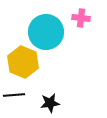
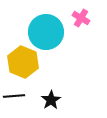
pink cross: rotated 24 degrees clockwise
black line: moved 1 px down
black star: moved 1 px right, 3 px up; rotated 24 degrees counterclockwise
